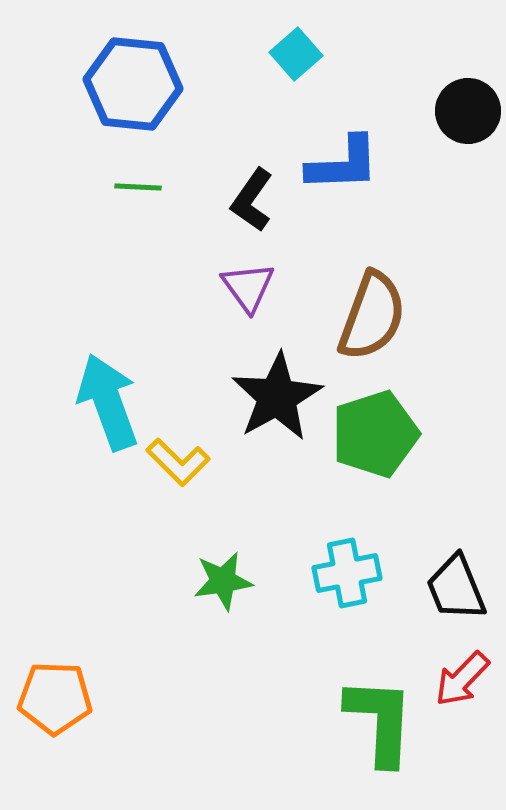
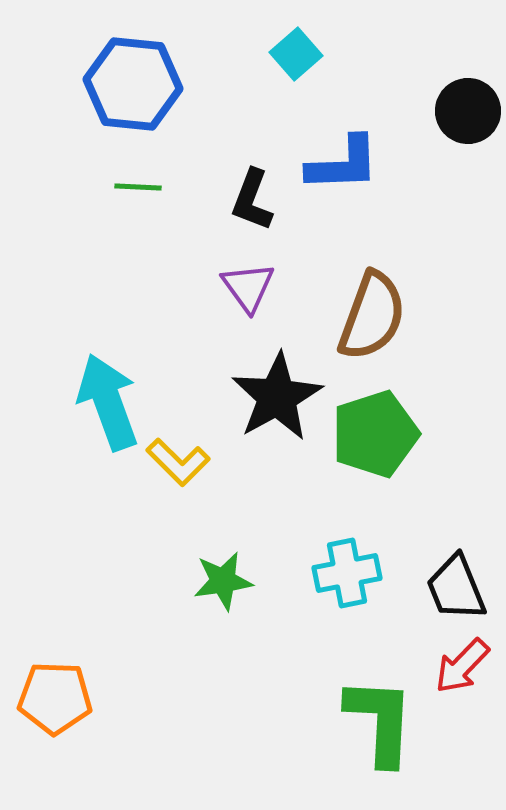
black L-shape: rotated 14 degrees counterclockwise
red arrow: moved 13 px up
